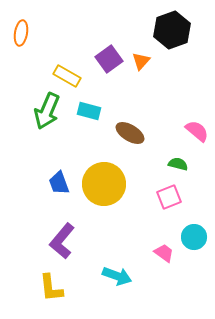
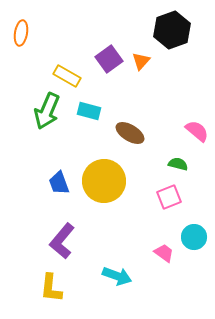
yellow circle: moved 3 px up
yellow L-shape: rotated 12 degrees clockwise
